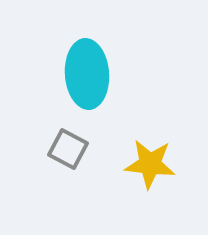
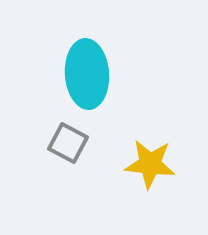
gray square: moved 6 px up
